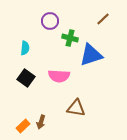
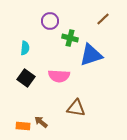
brown arrow: rotated 112 degrees clockwise
orange rectangle: rotated 48 degrees clockwise
